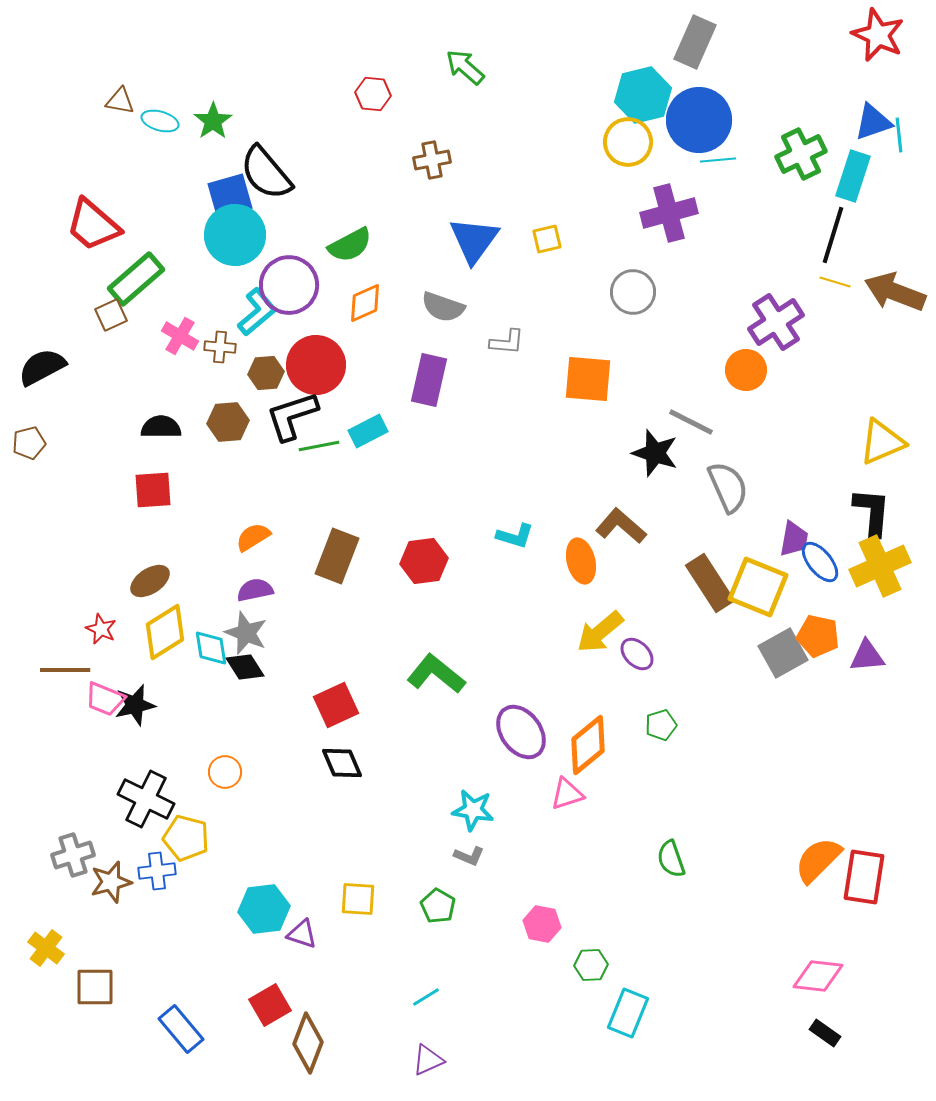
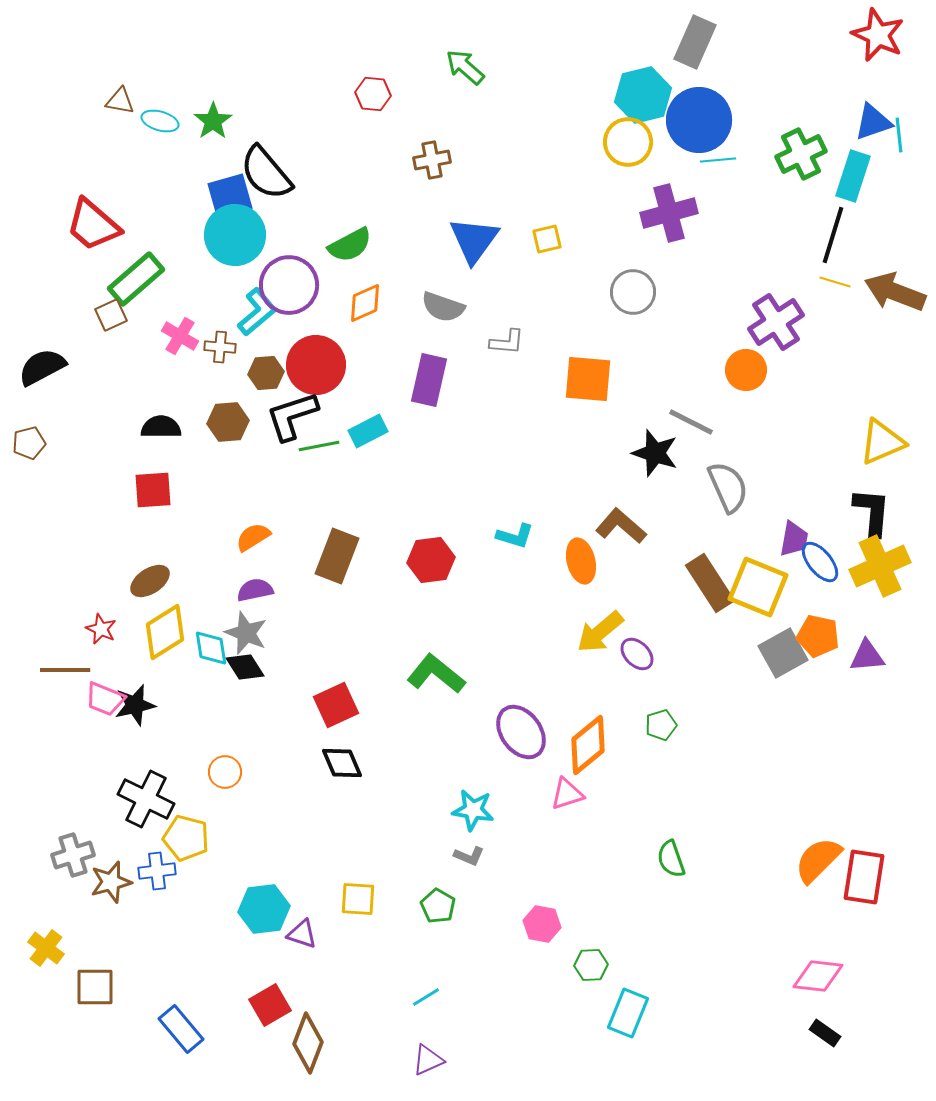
red hexagon at (424, 561): moved 7 px right, 1 px up
